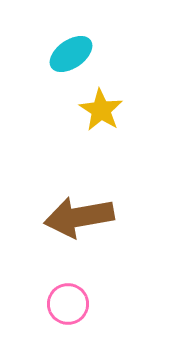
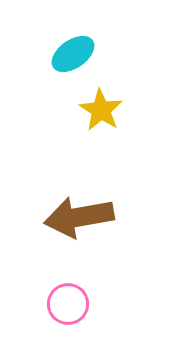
cyan ellipse: moved 2 px right
